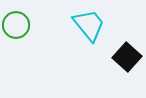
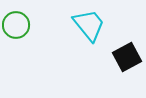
black square: rotated 20 degrees clockwise
